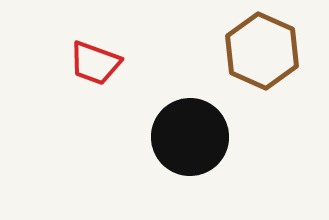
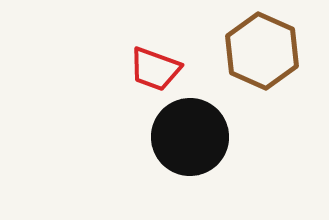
red trapezoid: moved 60 px right, 6 px down
